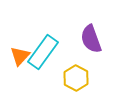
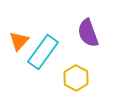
purple semicircle: moved 3 px left, 6 px up
orange triangle: moved 1 px left, 15 px up
